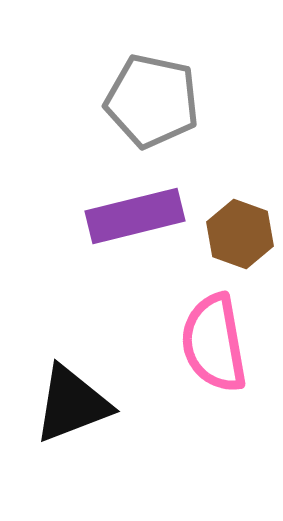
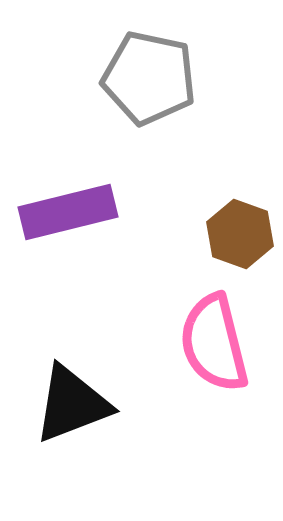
gray pentagon: moved 3 px left, 23 px up
purple rectangle: moved 67 px left, 4 px up
pink semicircle: rotated 4 degrees counterclockwise
